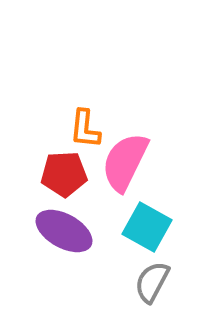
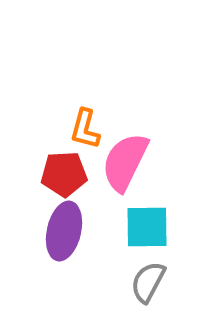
orange L-shape: rotated 9 degrees clockwise
cyan square: rotated 30 degrees counterclockwise
purple ellipse: rotated 74 degrees clockwise
gray semicircle: moved 4 px left
